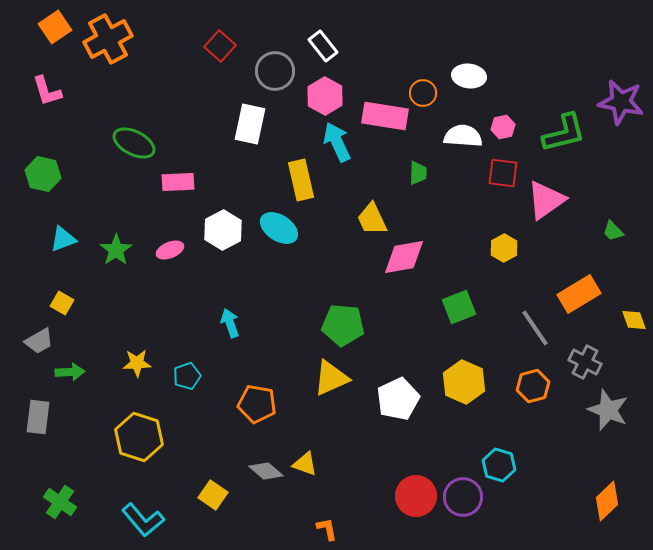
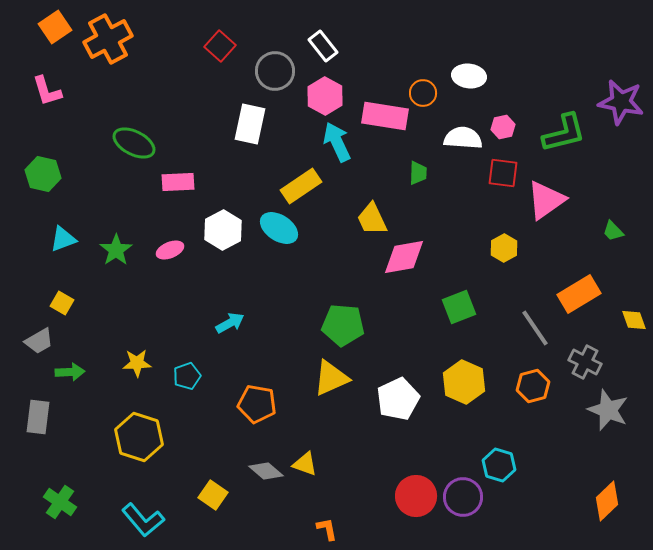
white semicircle at (463, 136): moved 2 px down
yellow rectangle at (301, 180): moved 6 px down; rotated 69 degrees clockwise
cyan arrow at (230, 323): rotated 80 degrees clockwise
